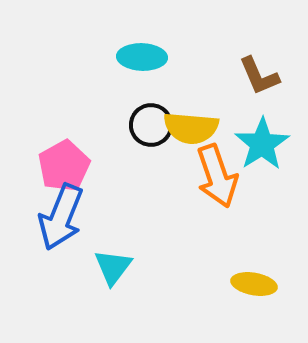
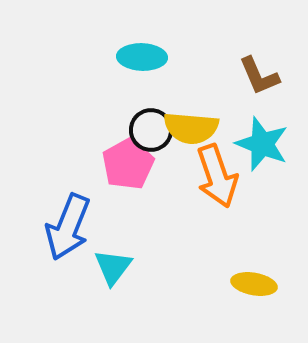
black circle: moved 5 px down
cyan star: rotated 18 degrees counterclockwise
pink pentagon: moved 64 px right, 2 px up
blue arrow: moved 7 px right, 10 px down
